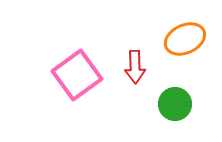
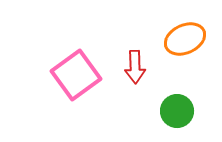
pink square: moved 1 px left
green circle: moved 2 px right, 7 px down
